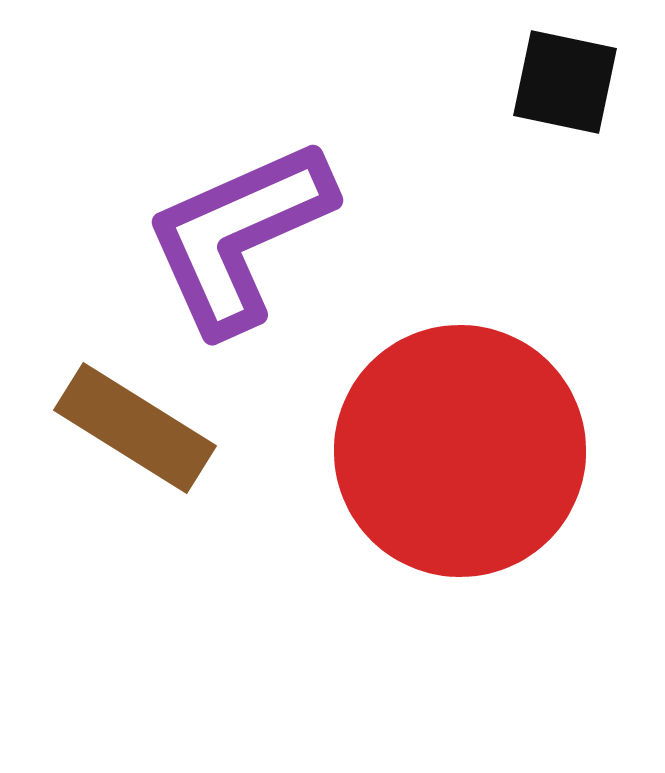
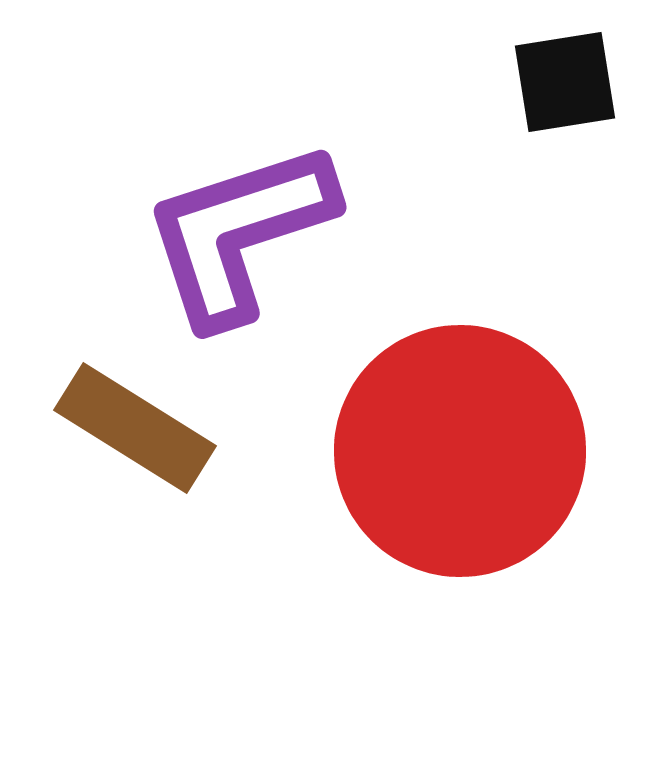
black square: rotated 21 degrees counterclockwise
purple L-shape: moved 3 px up; rotated 6 degrees clockwise
